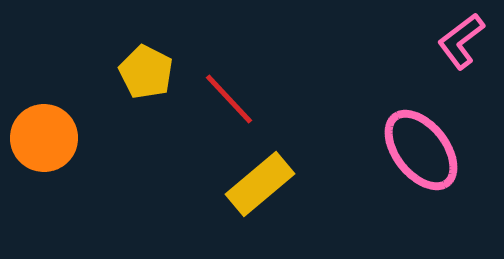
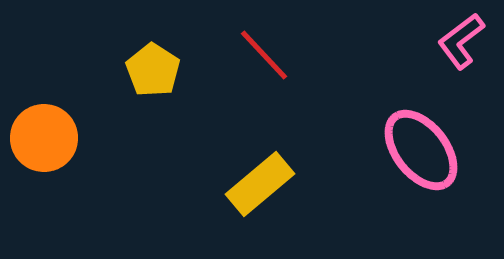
yellow pentagon: moved 7 px right, 2 px up; rotated 6 degrees clockwise
red line: moved 35 px right, 44 px up
